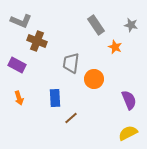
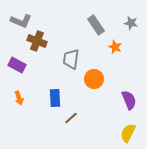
gray star: moved 2 px up
gray trapezoid: moved 4 px up
yellow semicircle: rotated 36 degrees counterclockwise
